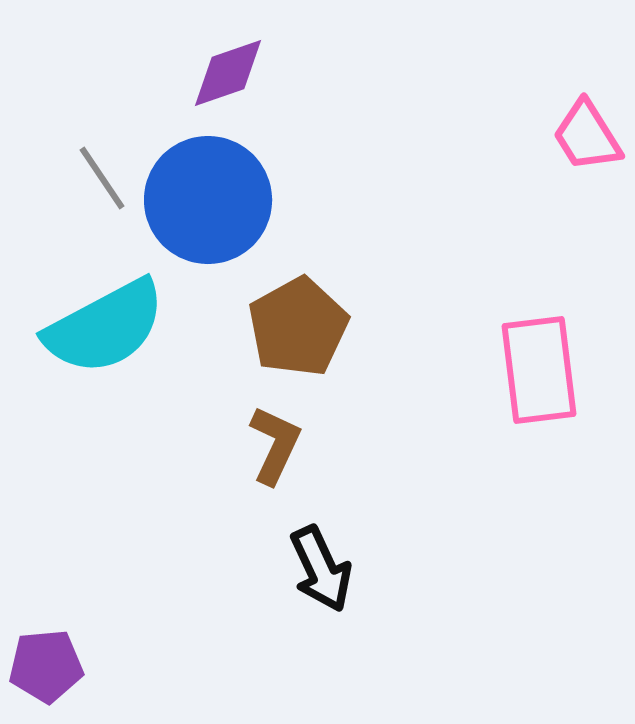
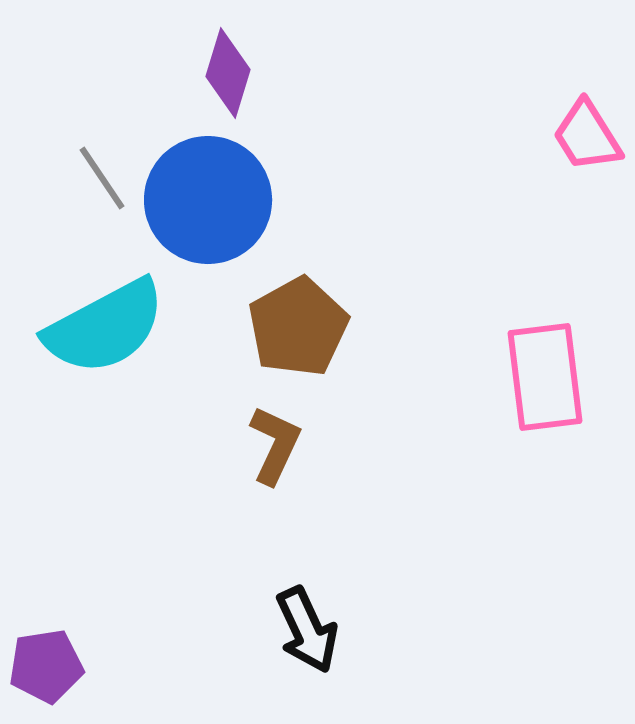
purple diamond: rotated 54 degrees counterclockwise
pink rectangle: moved 6 px right, 7 px down
black arrow: moved 14 px left, 61 px down
purple pentagon: rotated 4 degrees counterclockwise
